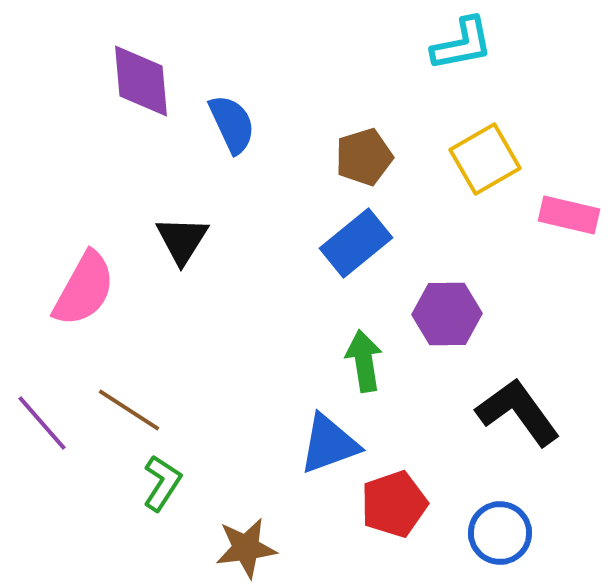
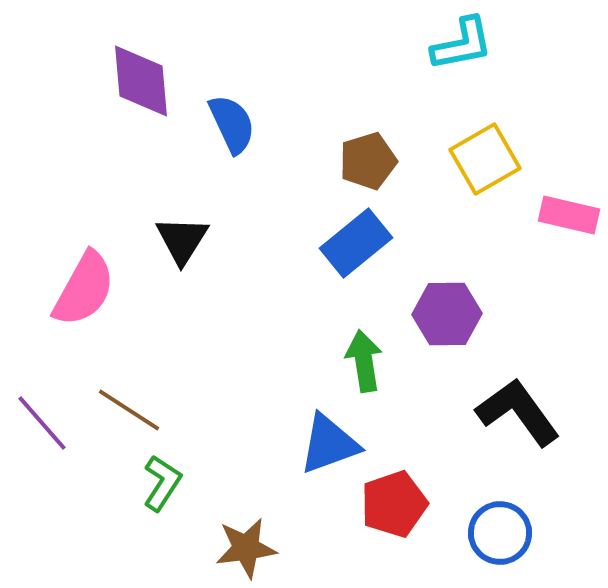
brown pentagon: moved 4 px right, 4 px down
